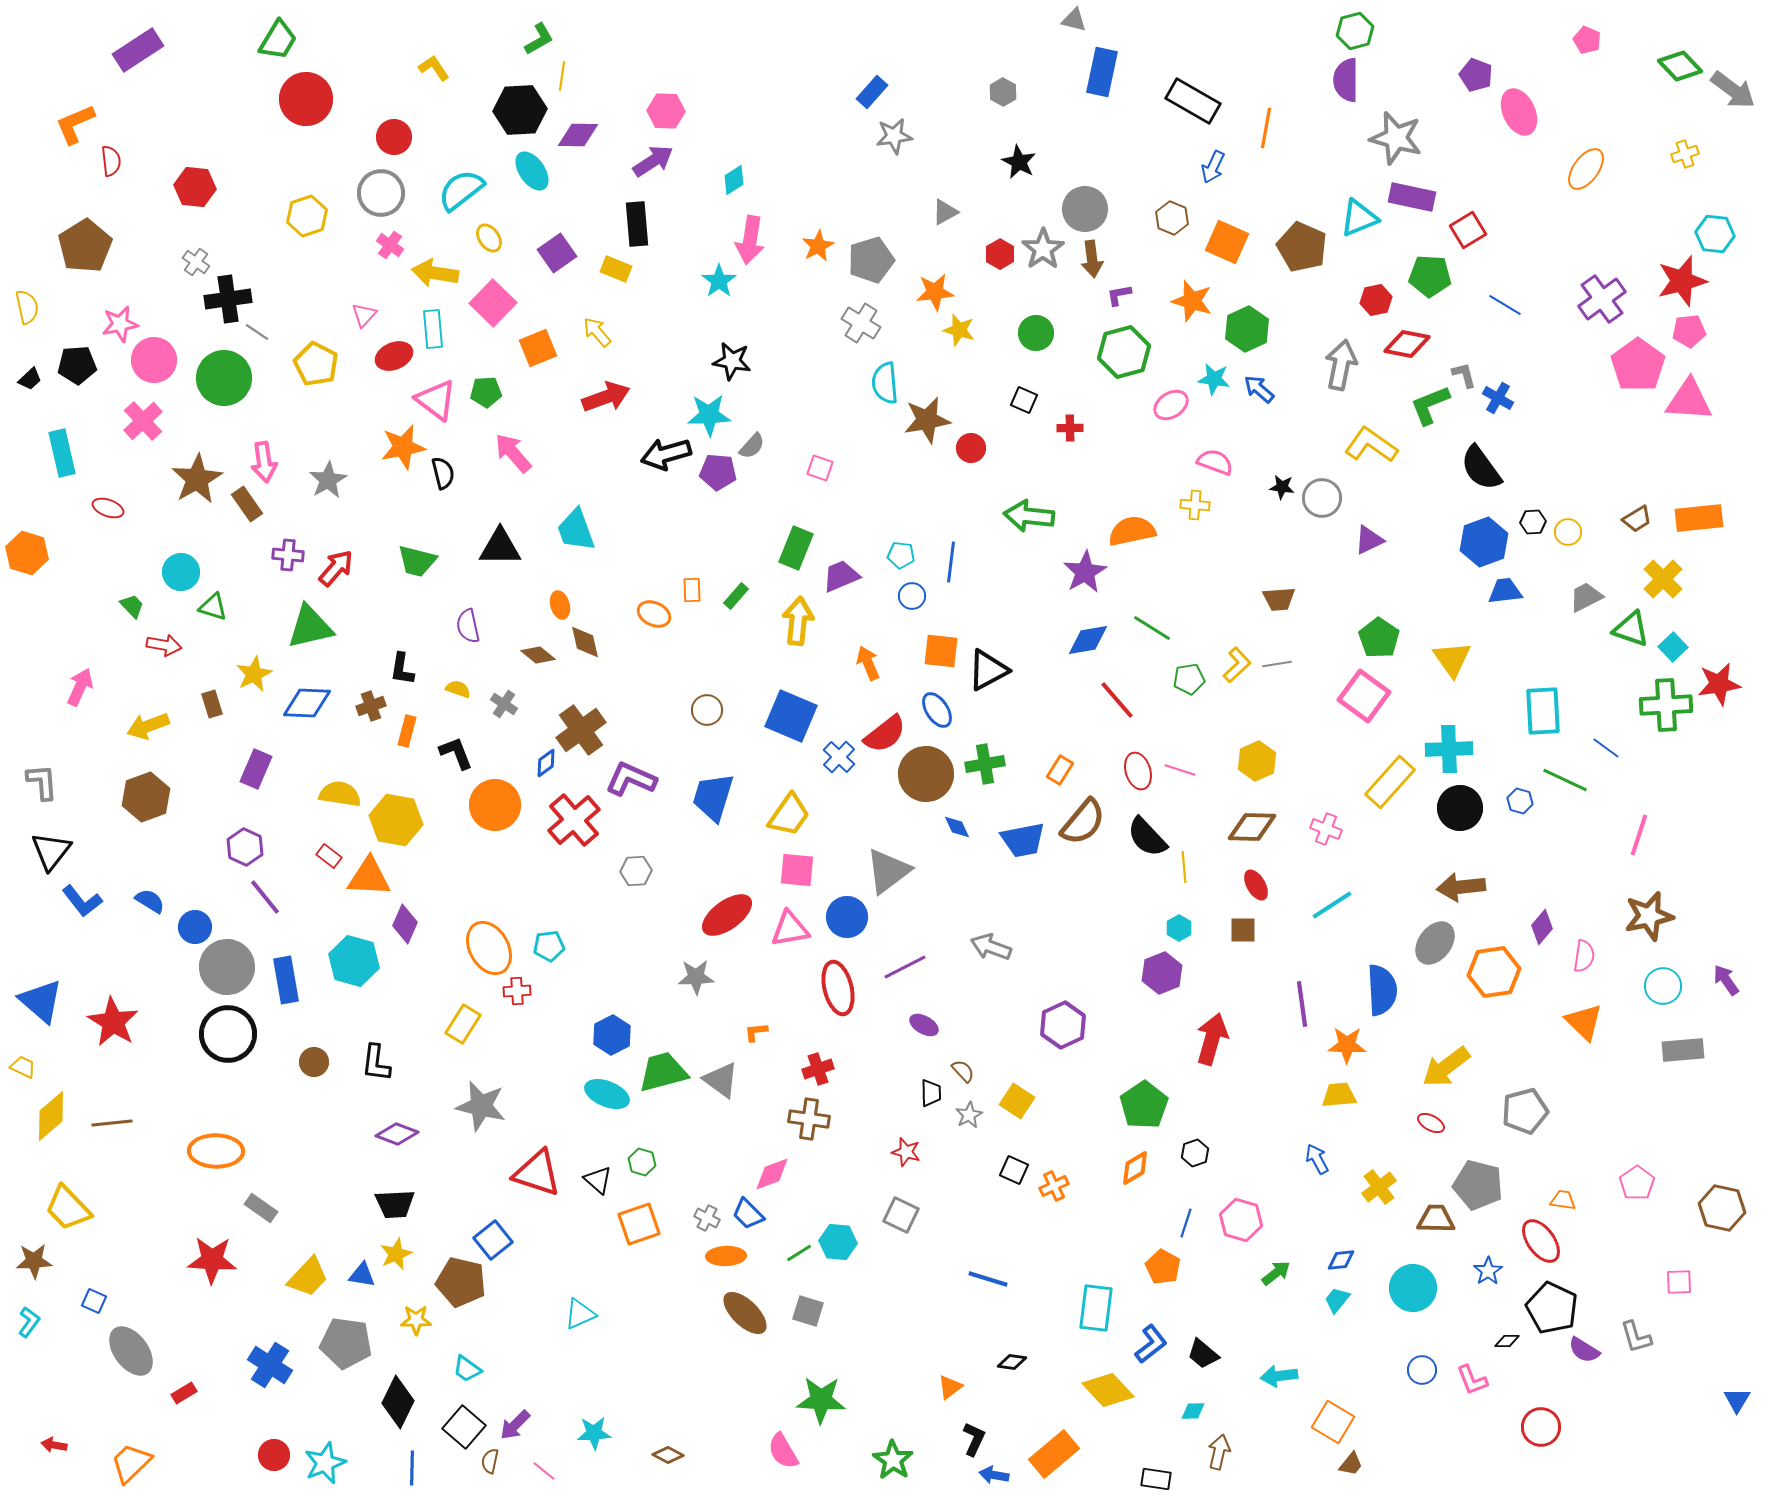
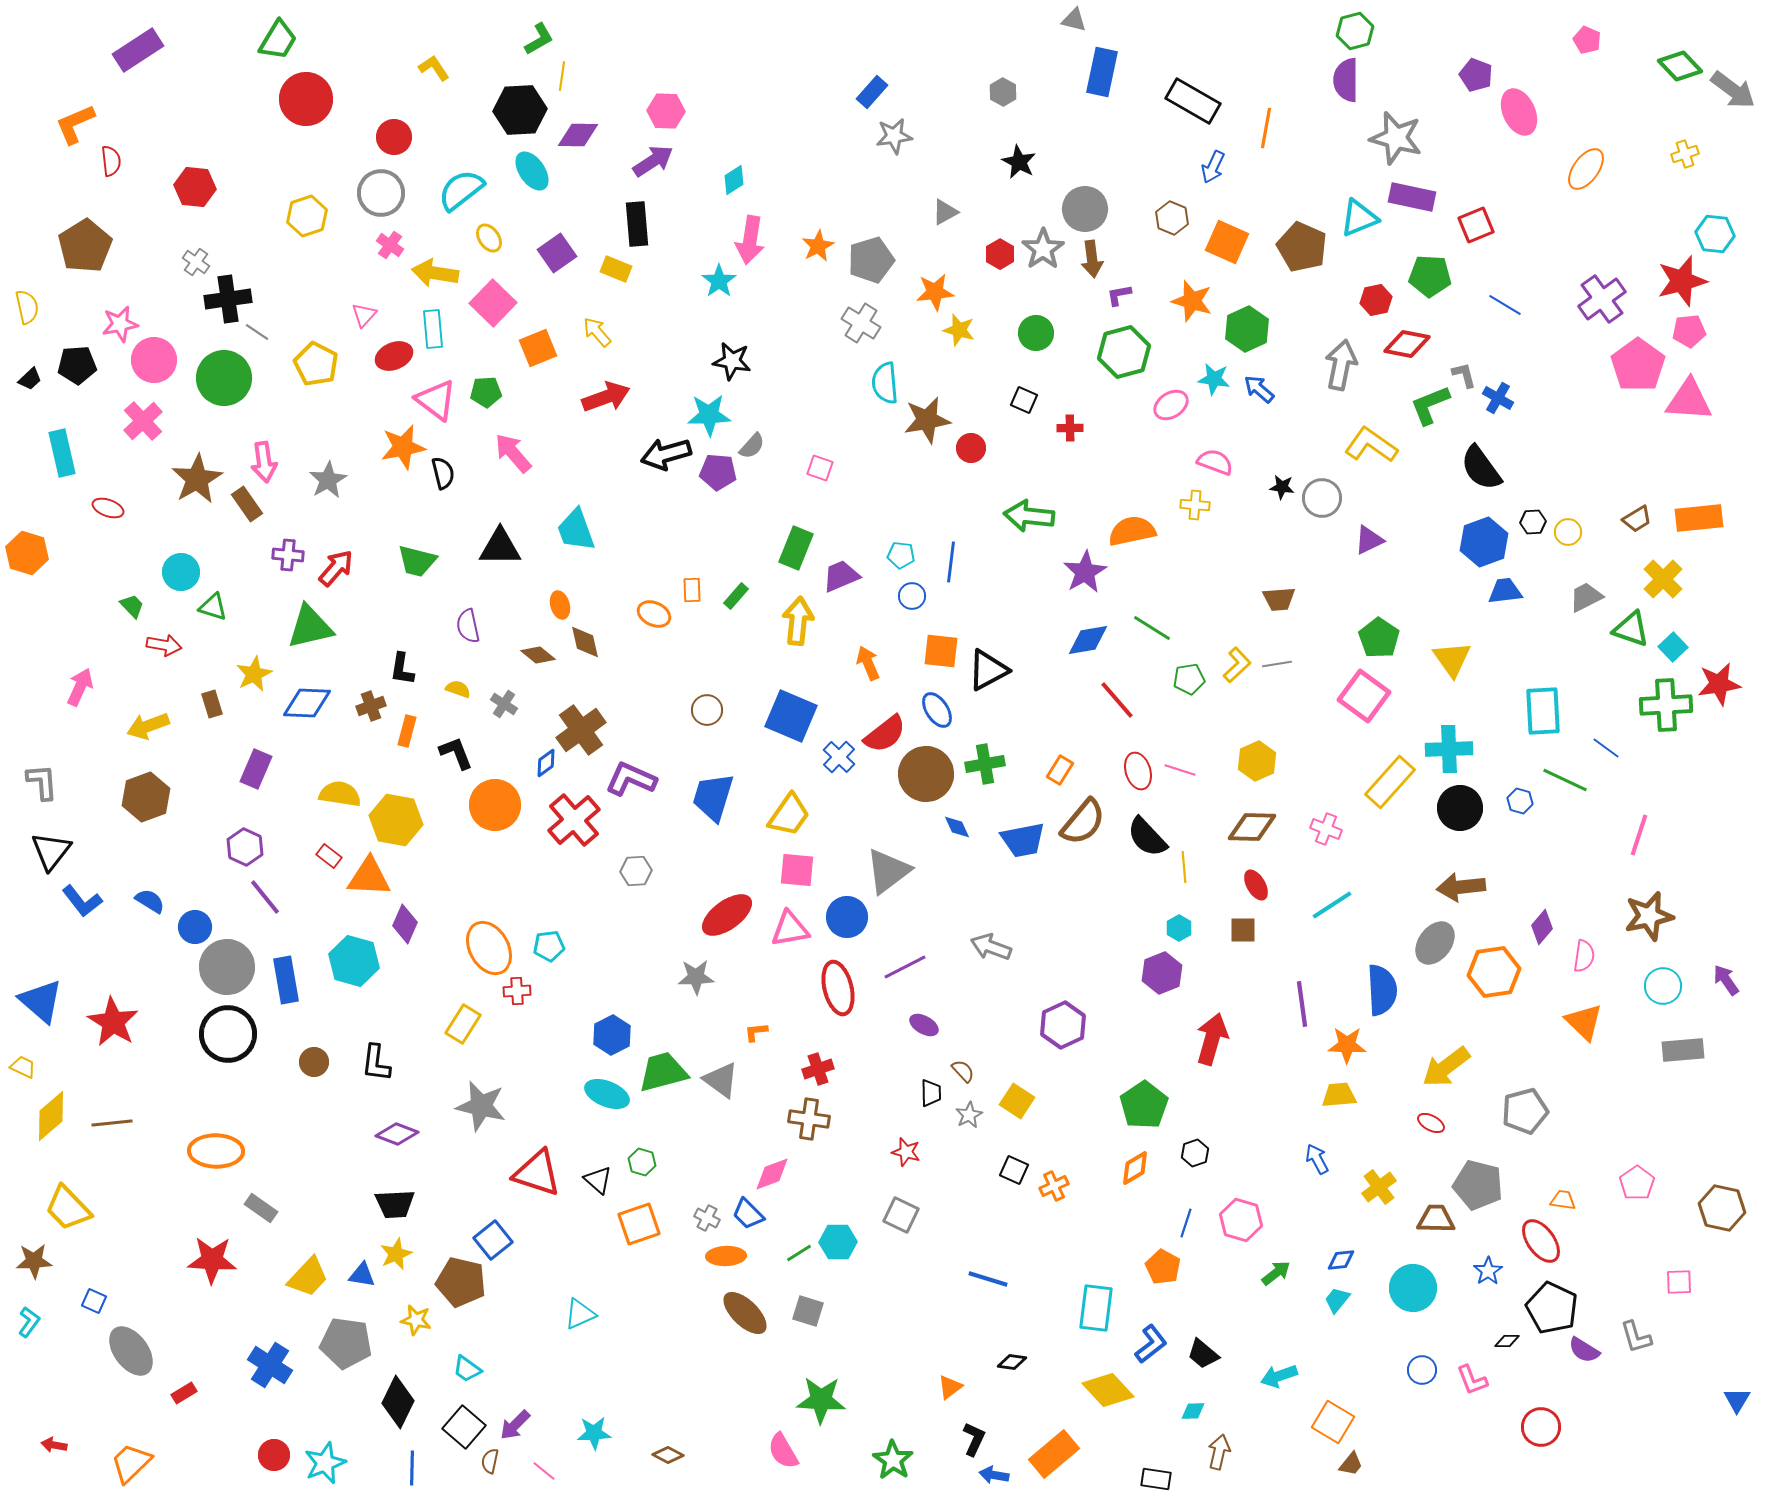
red square at (1468, 230): moved 8 px right, 5 px up; rotated 9 degrees clockwise
cyan hexagon at (838, 1242): rotated 6 degrees counterclockwise
yellow star at (416, 1320): rotated 12 degrees clockwise
cyan arrow at (1279, 1376): rotated 12 degrees counterclockwise
